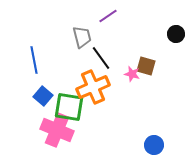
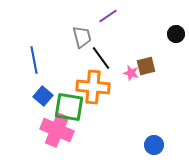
brown square: rotated 30 degrees counterclockwise
pink star: moved 1 px left, 1 px up
orange cross: rotated 28 degrees clockwise
